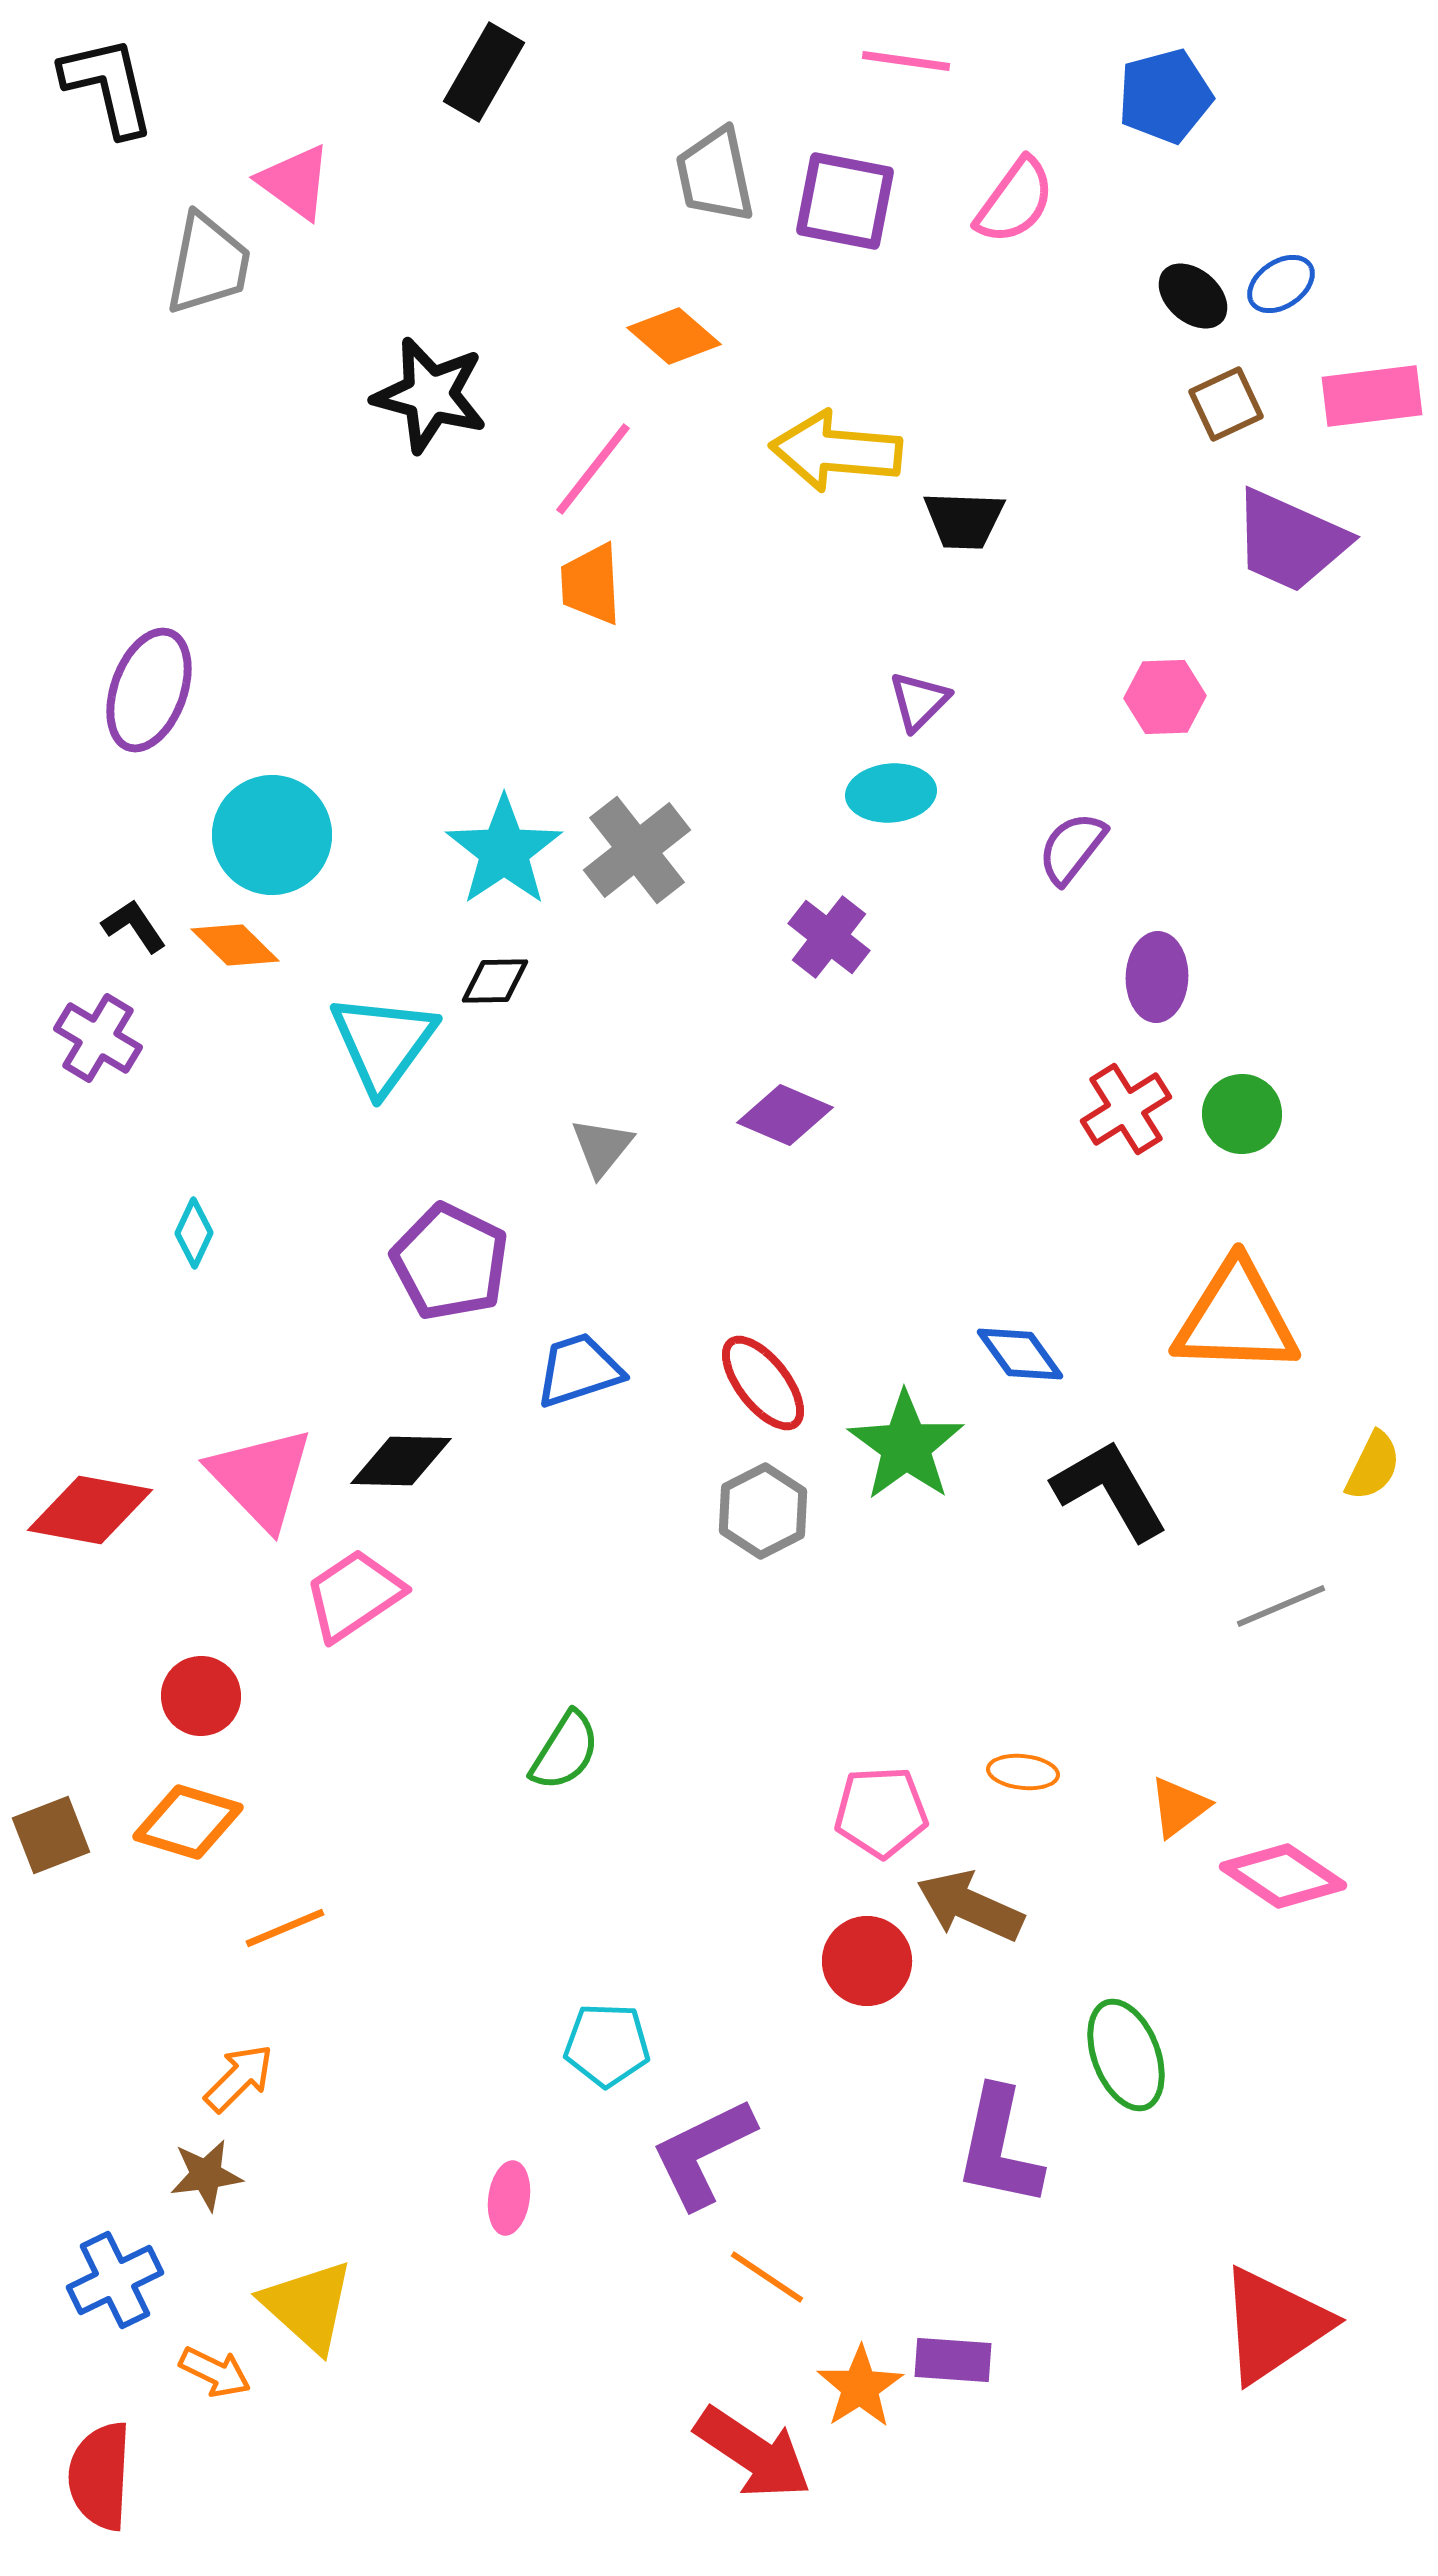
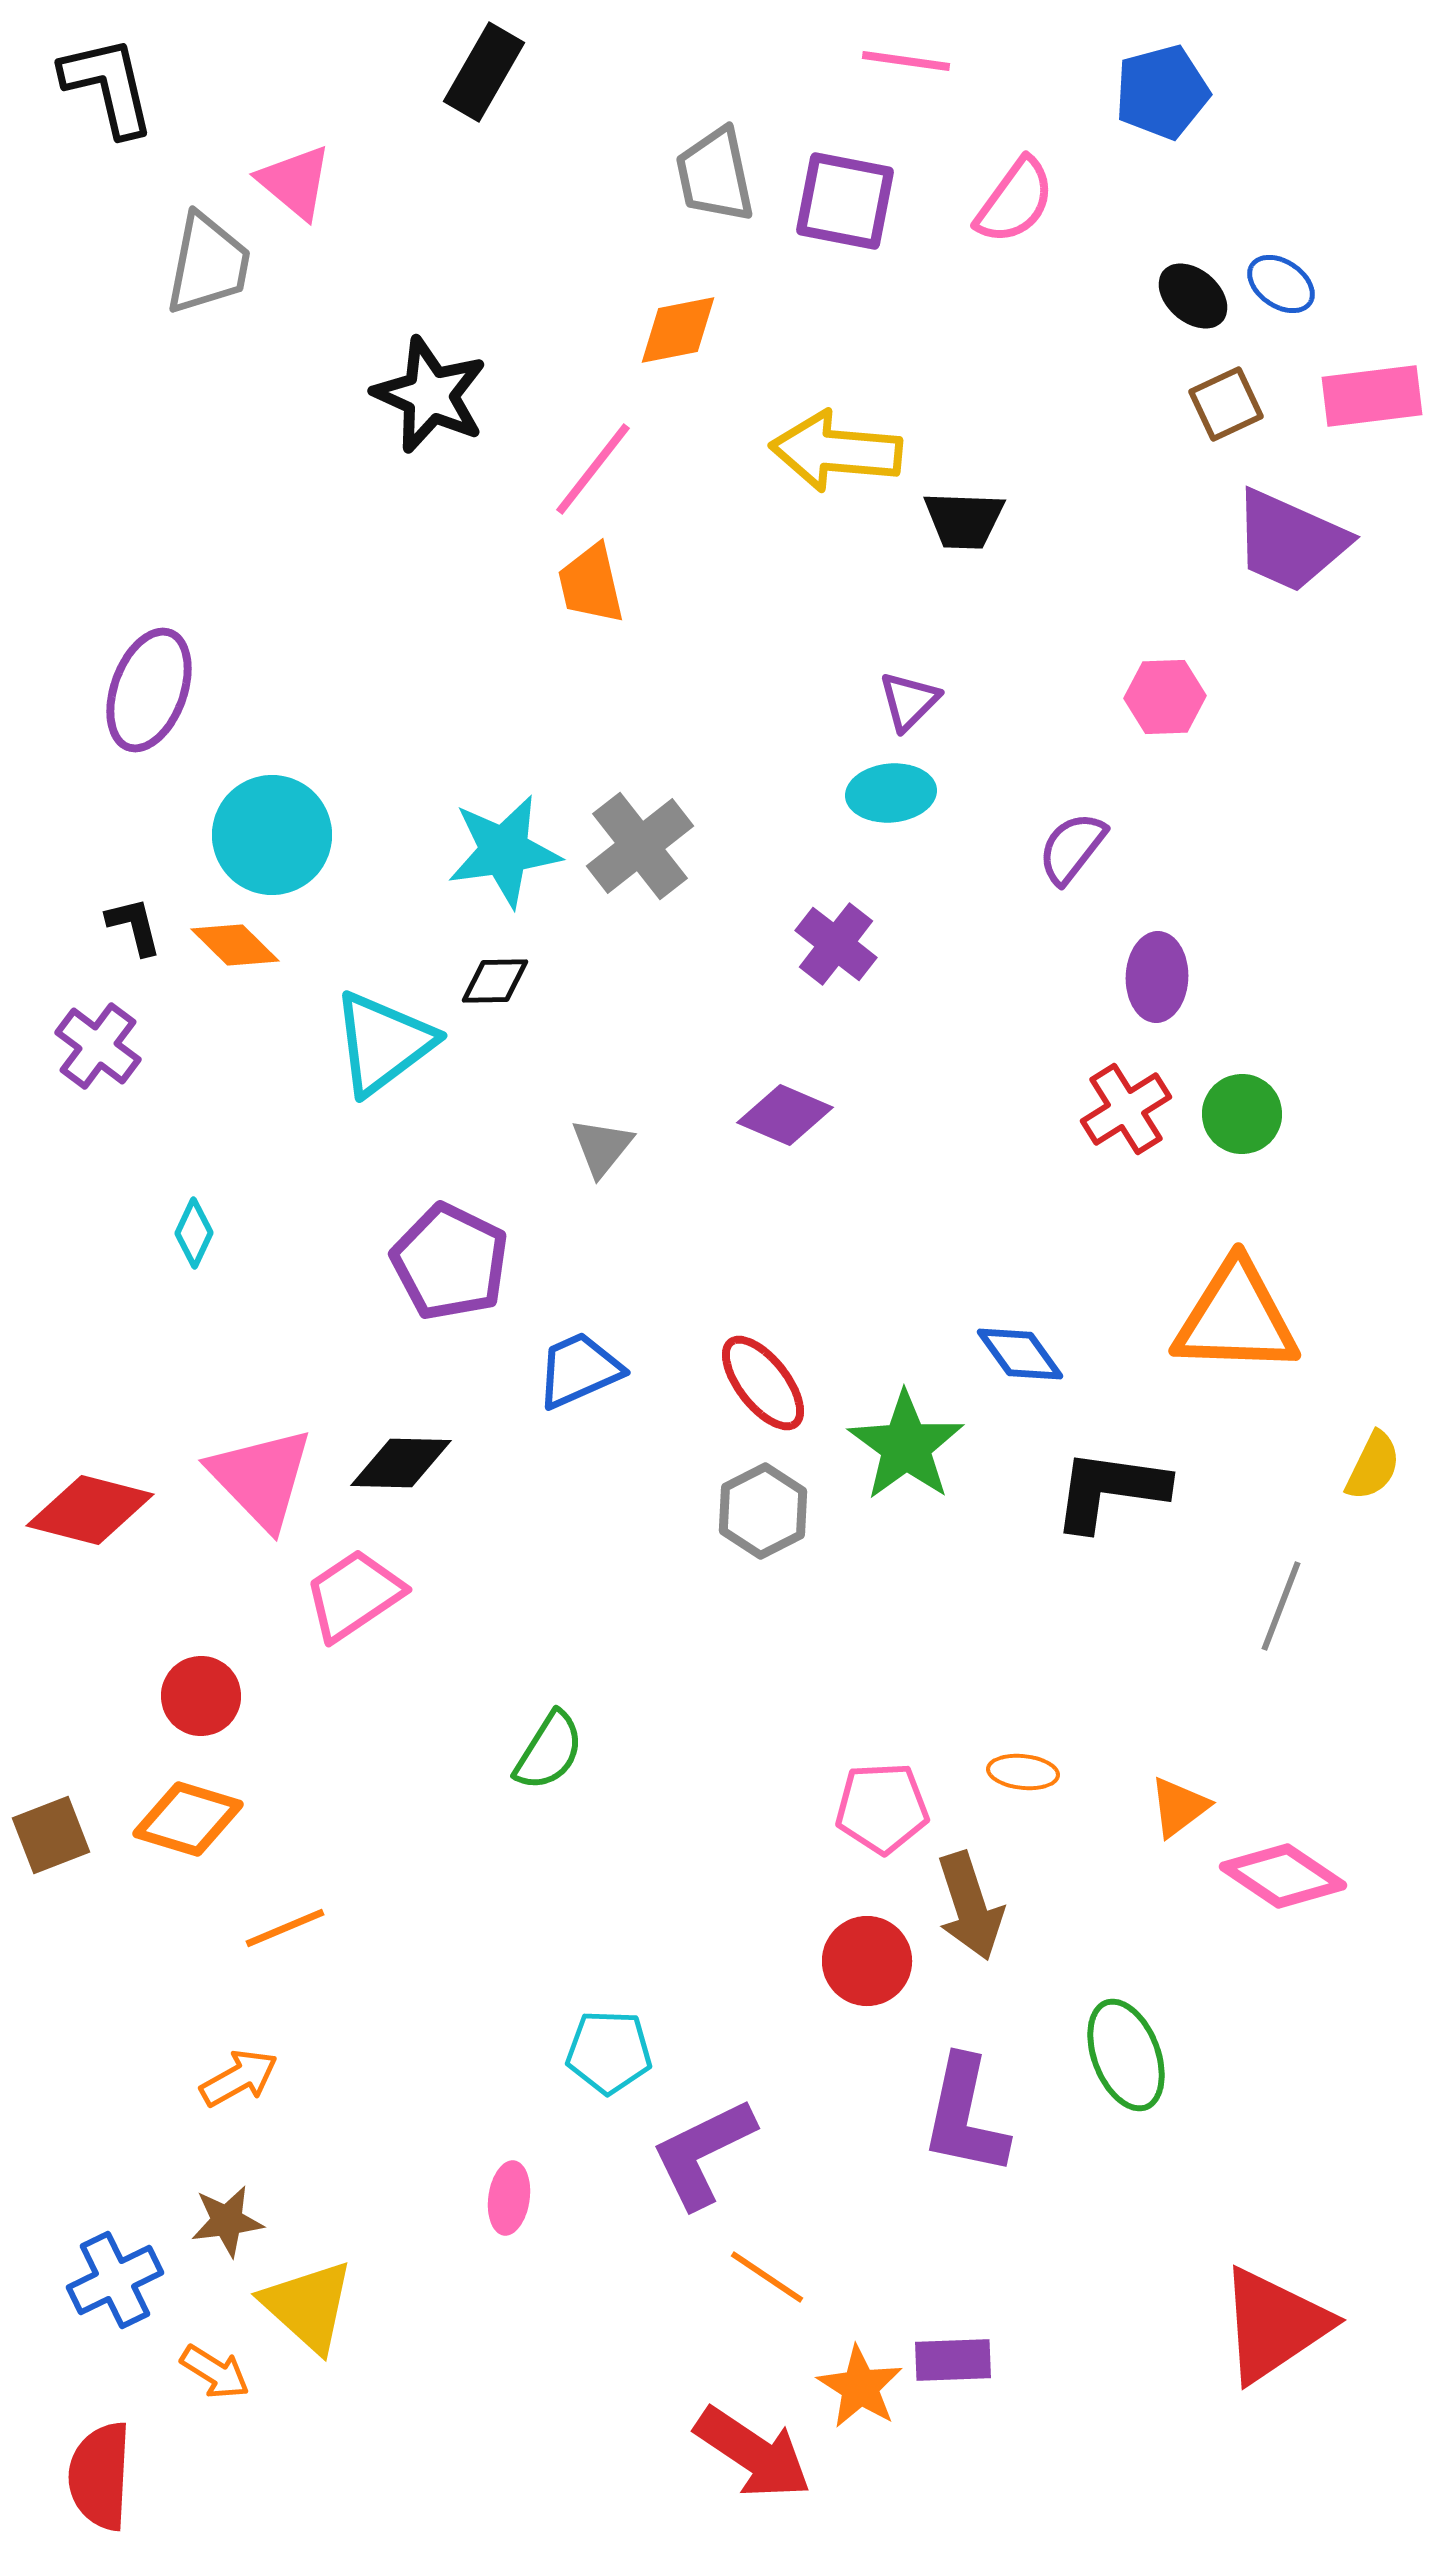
blue pentagon at (1165, 96): moved 3 px left, 4 px up
pink triangle at (295, 182): rotated 4 degrees clockwise
blue ellipse at (1281, 284): rotated 68 degrees clockwise
orange diamond at (674, 336): moved 4 px right, 6 px up; rotated 52 degrees counterclockwise
black star at (430, 395): rotated 9 degrees clockwise
orange trapezoid at (591, 584): rotated 10 degrees counterclockwise
purple triangle at (919, 701): moved 10 px left
gray cross at (637, 850): moved 3 px right, 4 px up
cyan star at (504, 851): rotated 26 degrees clockwise
black L-shape at (134, 926): rotated 20 degrees clockwise
purple cross at (829, 937): moved 7 px right, 7 px down
purple cross at (98, 1038): moved 8 px down; rotated 6 degrees clockwise
cyan triangle at (383, 1043): rotated 17 degrees clockwise
blue trapezoid at (579, 1370): rotated 6 degrees counterclockwise
black diamond at (401, 1461): moved 2 px down
black L-shape at (1110, 1490): rotated 52 degrees counterclockwise
red diamond at (90, 1510): rotated 4 degrees clockwise
gray line at (1281, 1606): rotated 46 degrees counterclockwise
green semicircle at (565, 1751): moved 16 px left
pink pentagon at (881, 1812): moved 1 px right, 4 px up
orange diamond at (188, 1822): moved 3 px up
brown arrow at (970, 1906): rotated 132 degrees counterclockwise
cyan pentagon at (607, 2045): moved 2 px right, 7 px down
orange arrow at (239, 2078): rotated 16 degrees clockwise
purple L-shape at (999, 2147): moved 34 px left, 31 px up
brown star at (206, 2175): moved 21 px right, 46 px down
purple rectangle at (953, 2360): rotated 6 degrees counterclockwise
orange arrow at (215, 2372): rotated 6 degrees clockwise
orange star at (860, 2387): rotated 8 degrees counterclockwise
